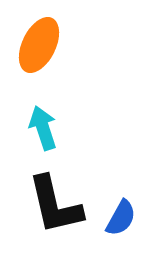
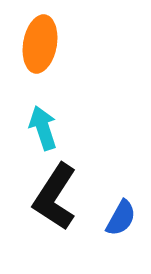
orange ellipse: moved 1 px right, 1 px up; rotated 16 degrees counterclockwise
black L-shape: moved 8 px up; rotated 46 degrees clockwise
